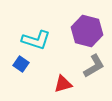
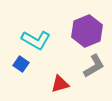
purple hexagon: rotated 24 degrees clockwise
cyan L-shape: rotated 12 degrees clockwise
red triangle: moved 3 px left
